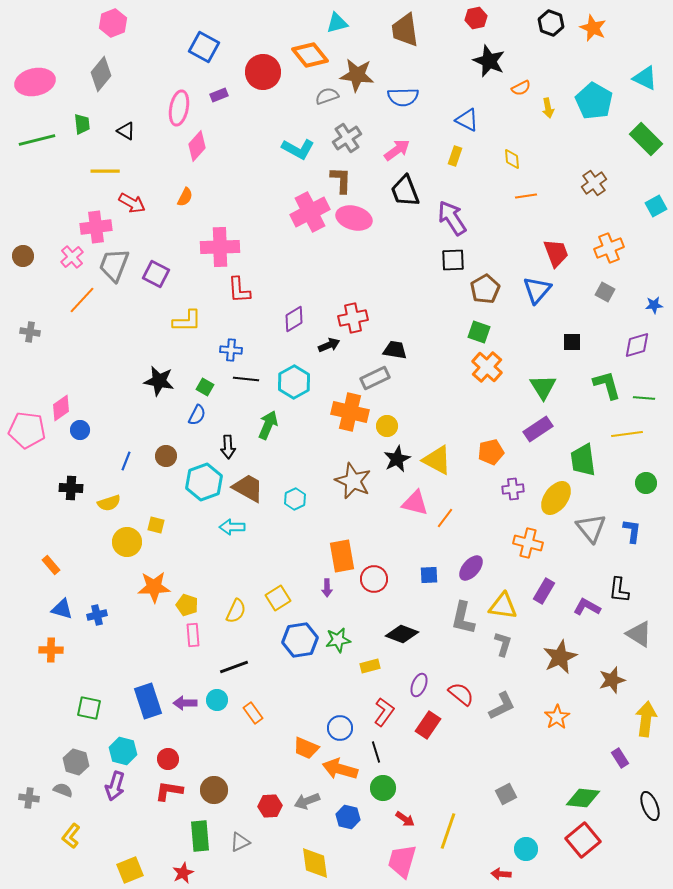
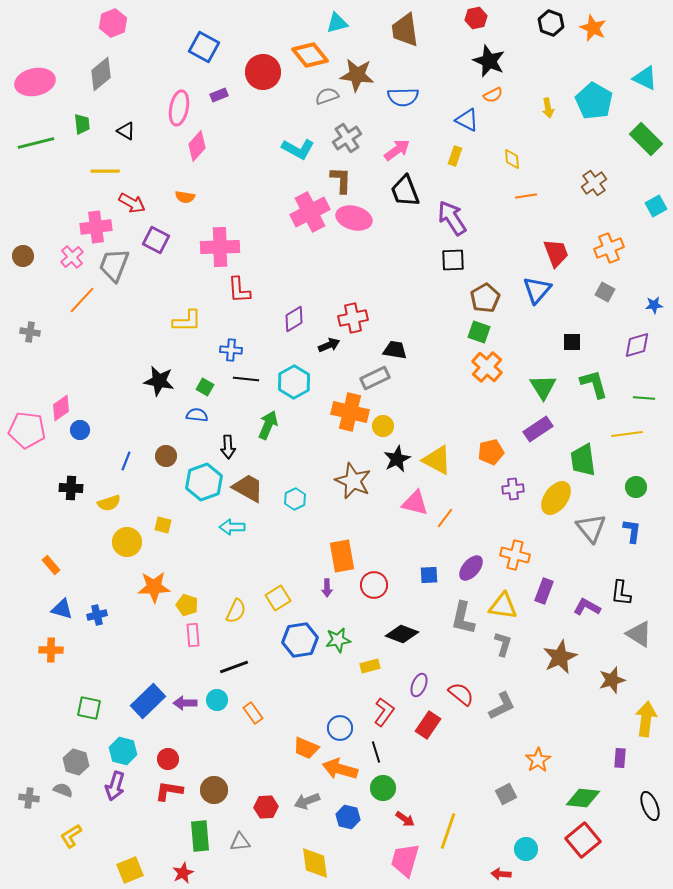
gray diamond at (101, 74): rotated 12 degrees clockwise
orange semicircle at (521, 88): moved 28 px left, 7 px down
green line at (37, 140): moved 1 px left, 3 px down
orange semicircle at (185, 197): rotated 72 degrees clockwise
purple square at (156, 274): moved 34 px up
brown pentagon at (485, 289): moved 9 px down
green L-shape at (607, 385): moved 13 px left, 1 px up
blue semicircle at (197, 415): rotated 110 degrees counterclockwise
yellow circle at (387, 426): moved 4 px left
green circle at (646, 483): moved 10 px left, 4 px down
yellow square at (156, 525): moved 7 px right
orange cross at (528, 543): moved 13 px left, 12 px down
red circle at (374, 579): moved 6 px down
black L-shape at (619, 590): moved 2 px right, 3 px down
purple rectangle at (544, 591): rotated 10 degrees counterclockwise
blue rectangle at (148, 701): rotated 64 degrees clockwise
orange star at (557, 717): moved 19 px left, 43 px down
purple rectangle at (620, 758): rotated 36 degrees clockwise
red hexagon at (270, 806): moved 4 px left, 1 px down
yellow L-shape at (71, 836): rotated 20 degrees clockwise
gray triangle at (240, 842): rotated 20 degrees clockwise
pink trapezoid at (402, 861): moved 3 px right, 1 px up
